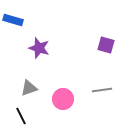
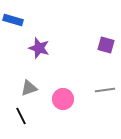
gray line: moved 3 px right
